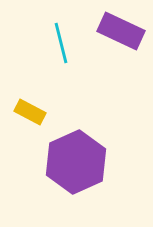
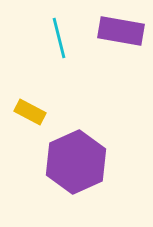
purple rectangle: rotated 15 degrees counterclockwise
cyan line: moved 2 px left, 5 px up
